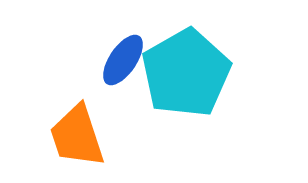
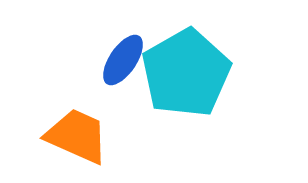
orange trapezoid: rotated 132 degrees clockwise
